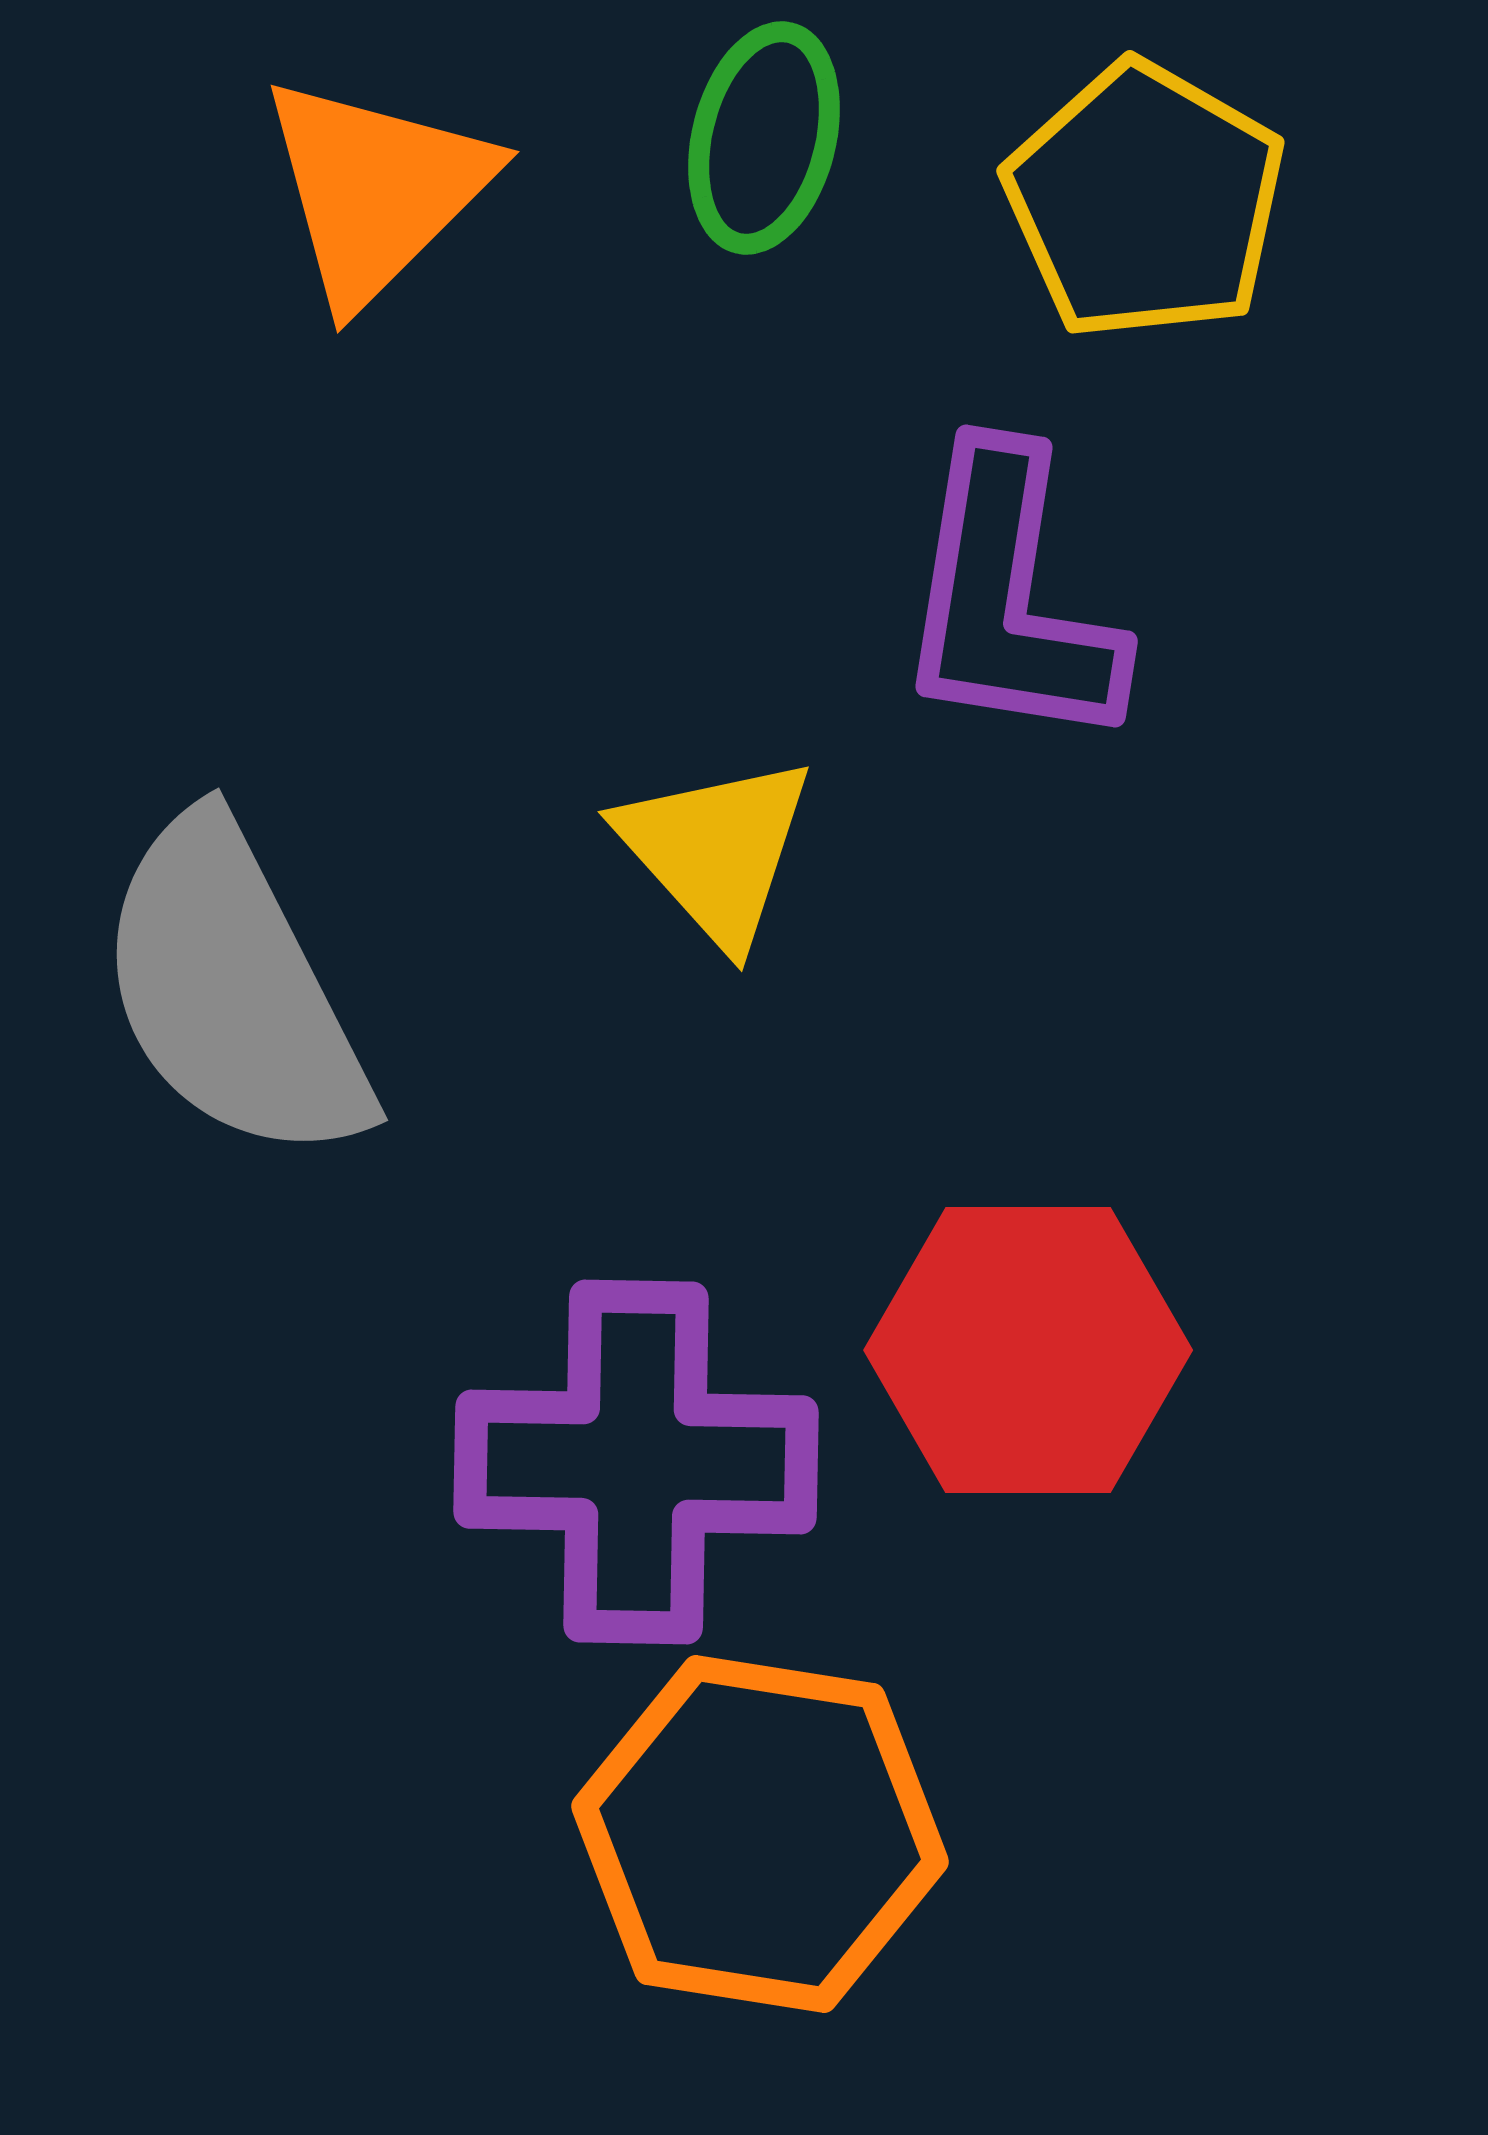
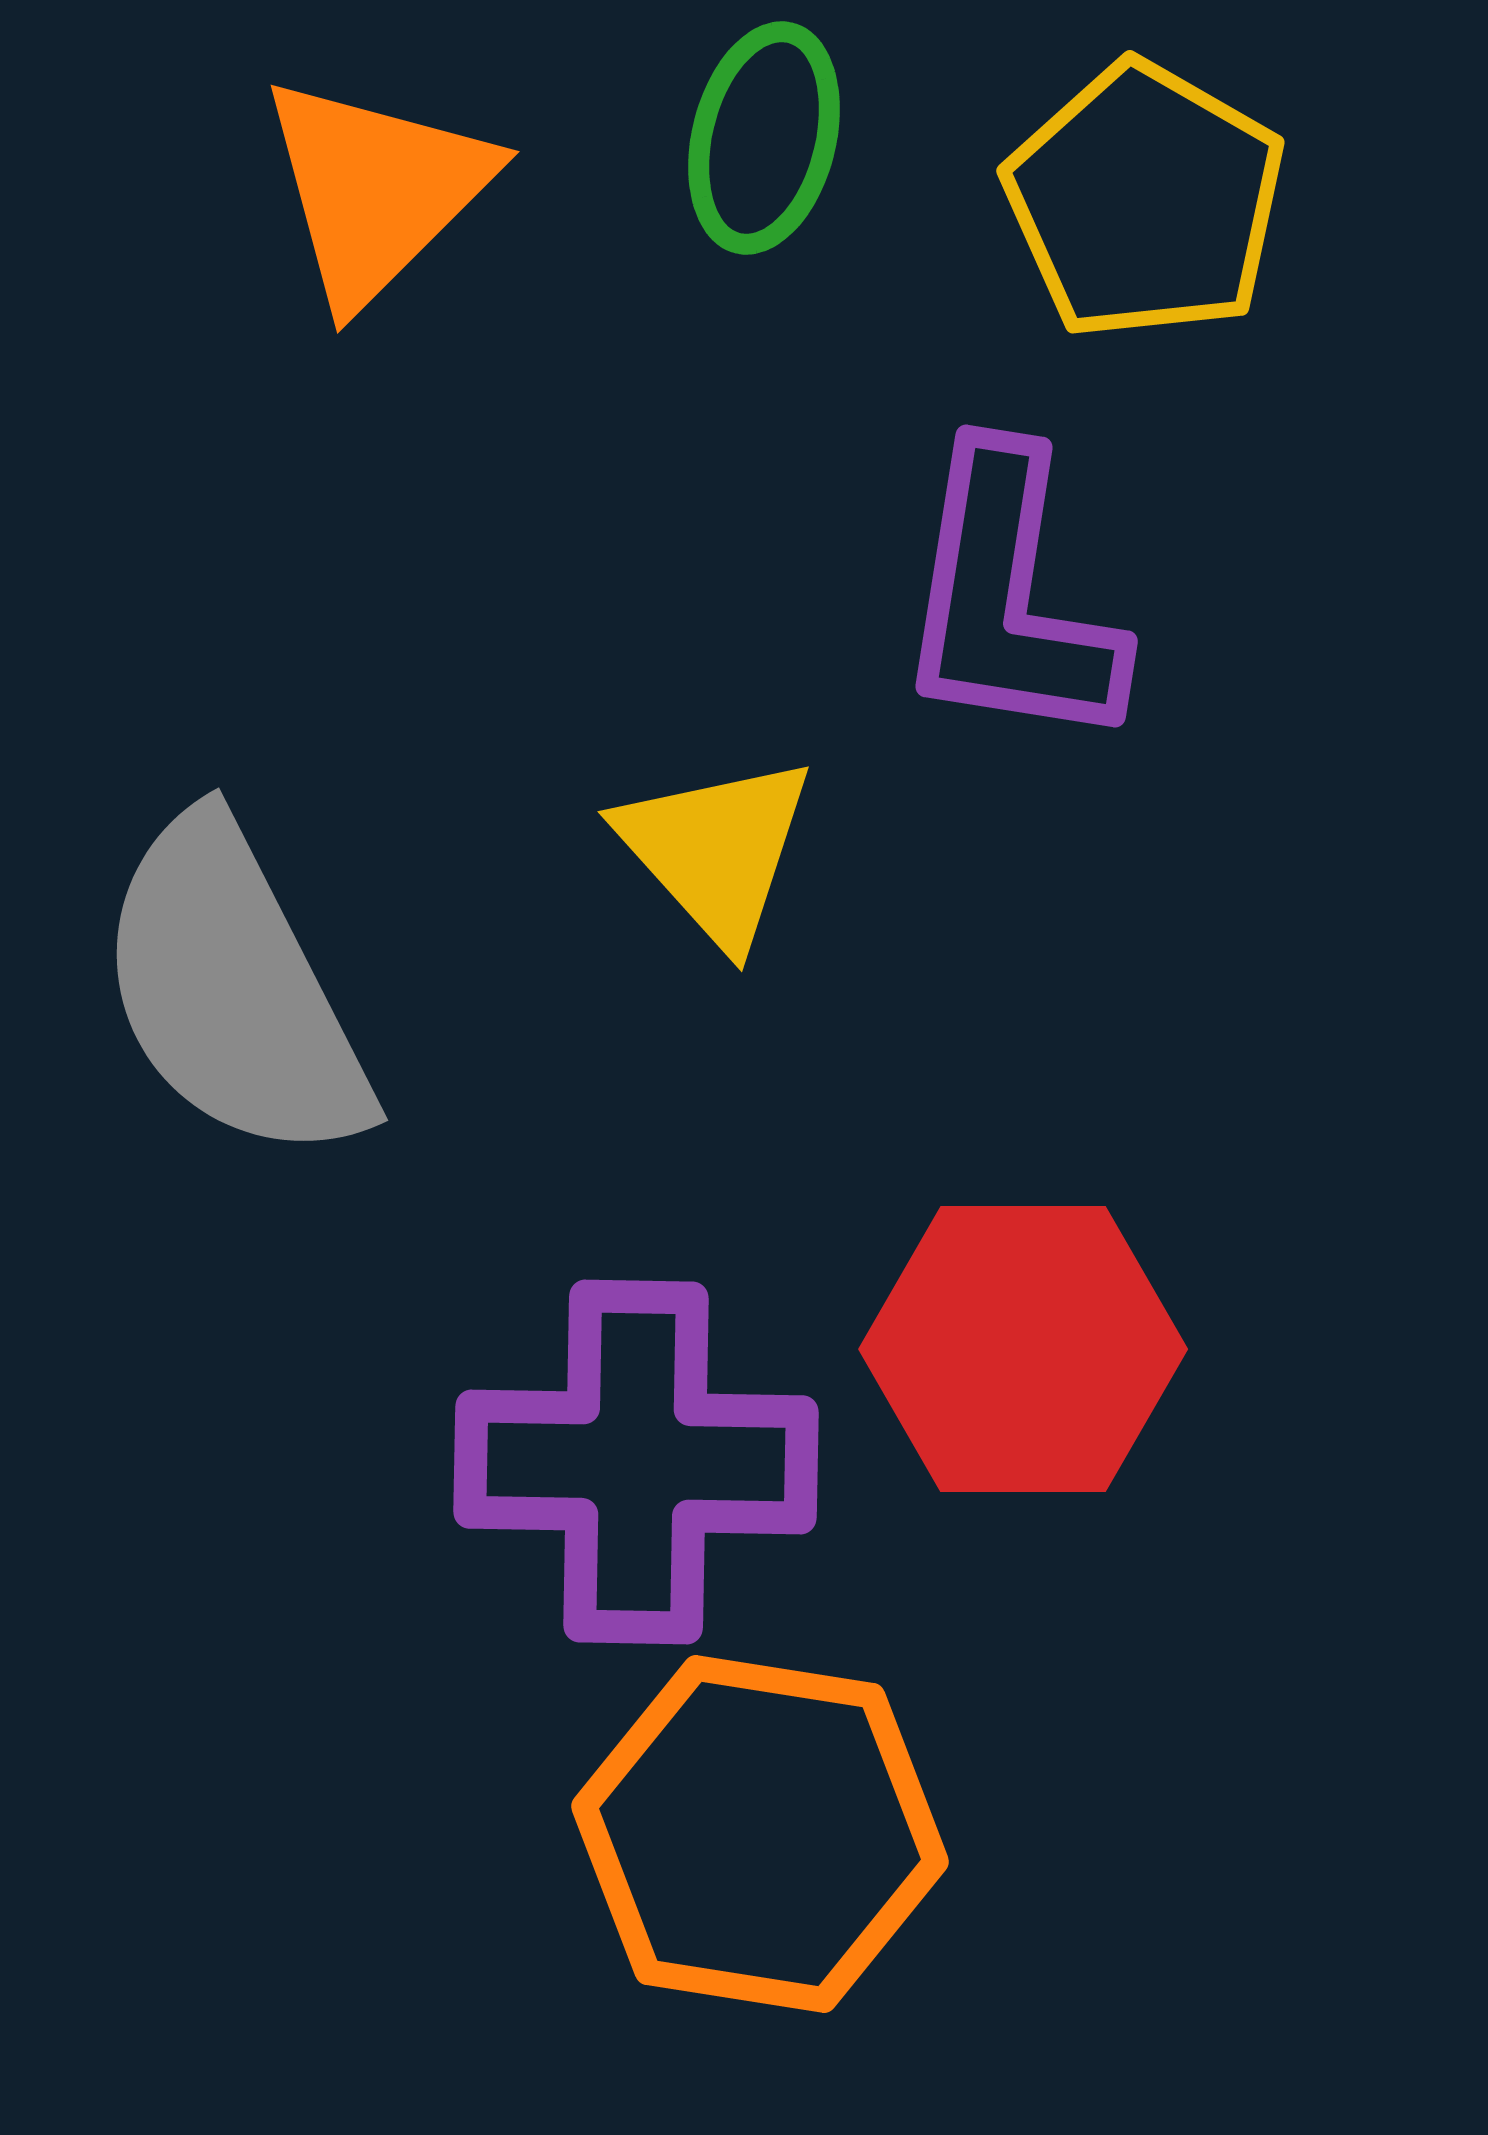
red hexagon: moved 5 px left, 1 px up
